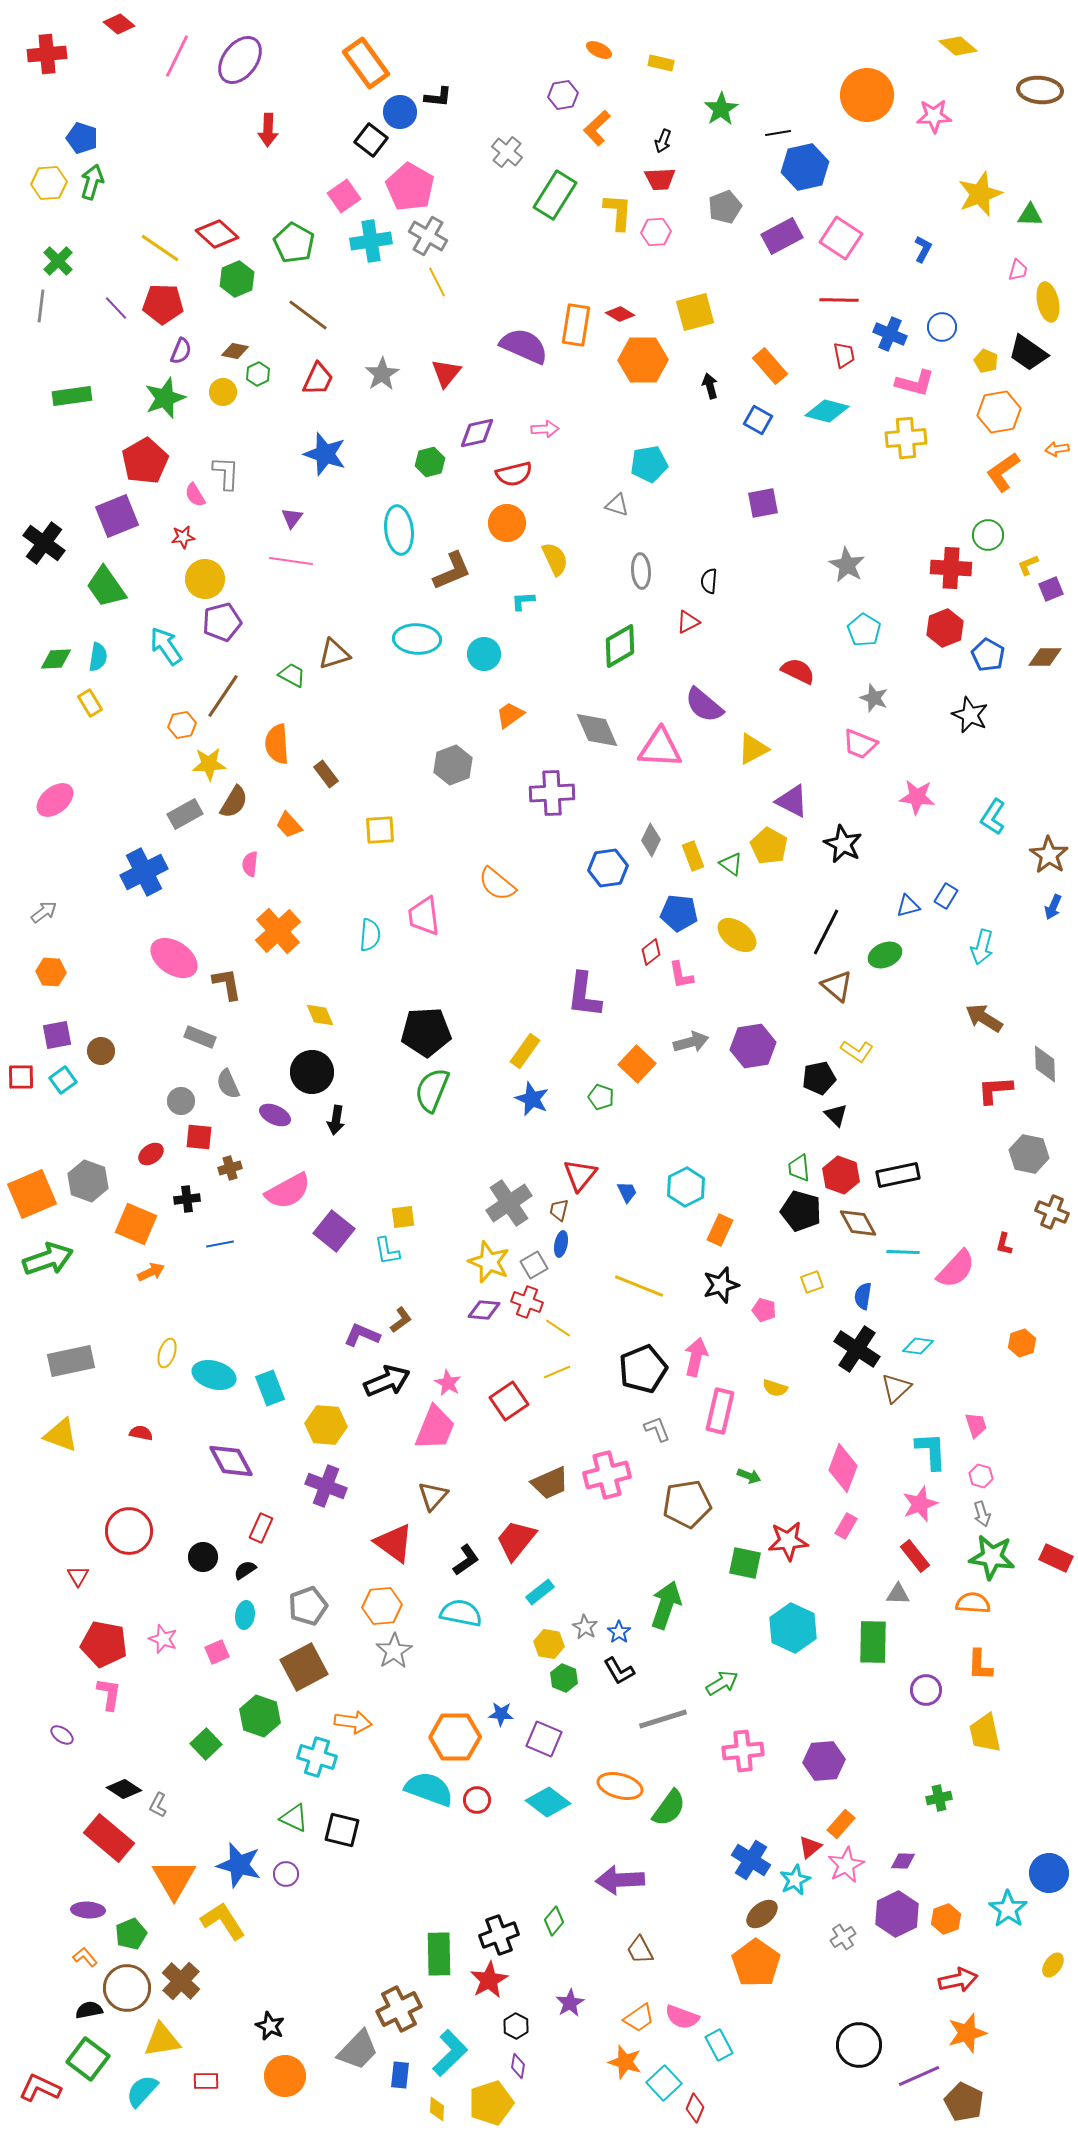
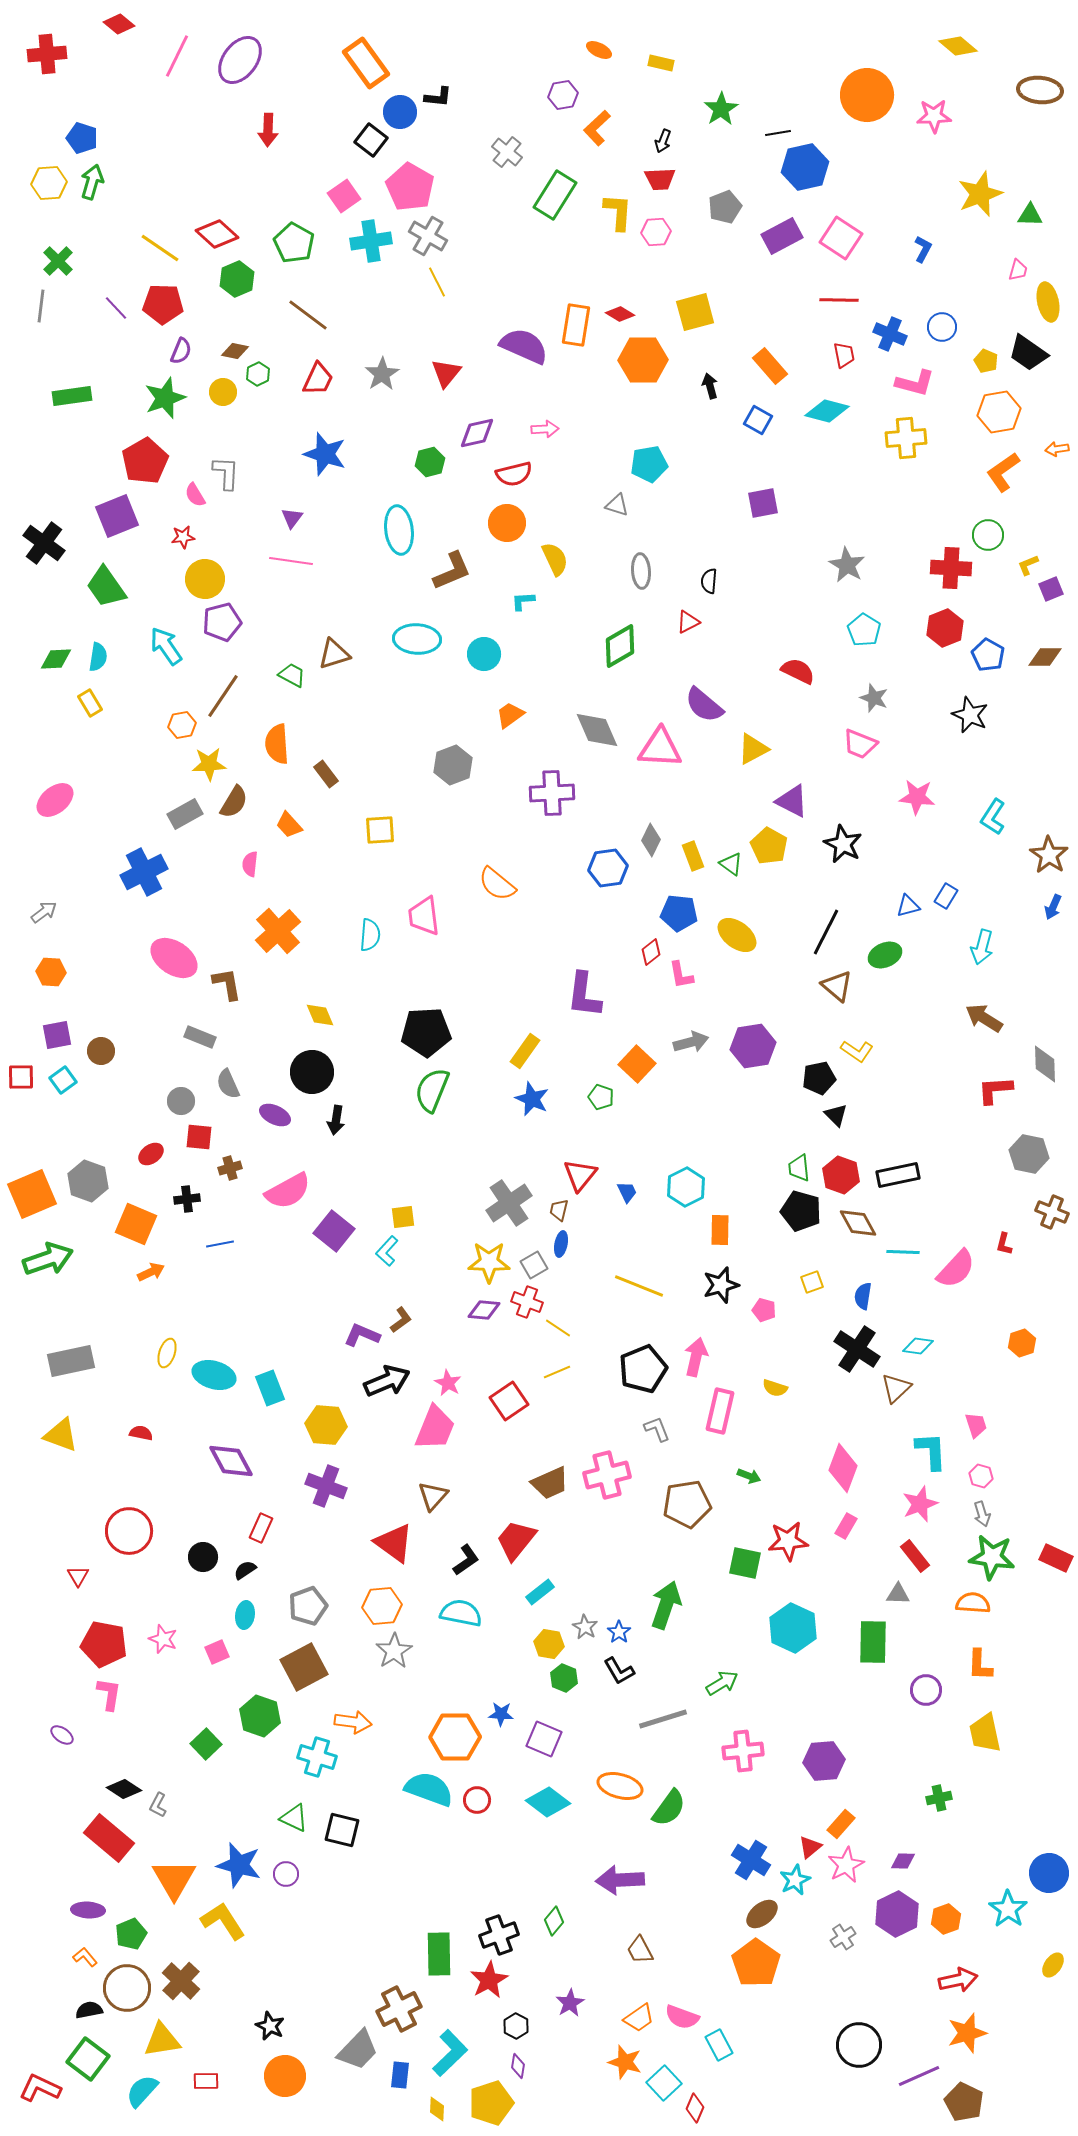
orange rectangle at (720, 1230): rotated 24 degrees counterclockwise
cyan L-shape at (387, 1251): rotated 52 degrees clockwise
yellow star at (489, 1262): rotated 21 degrees counterclockwise
